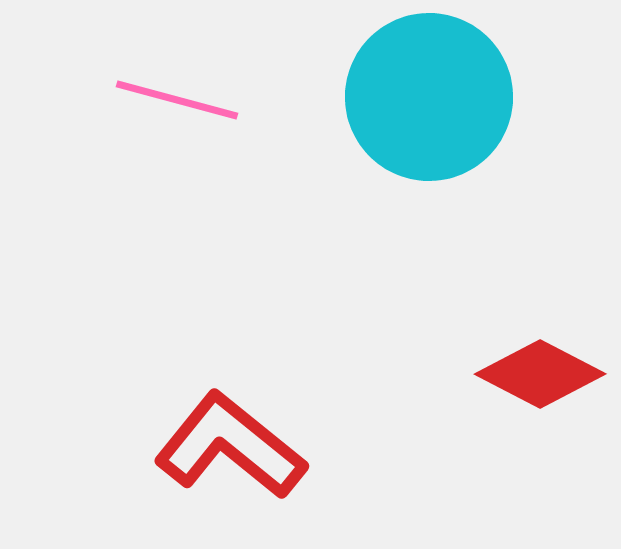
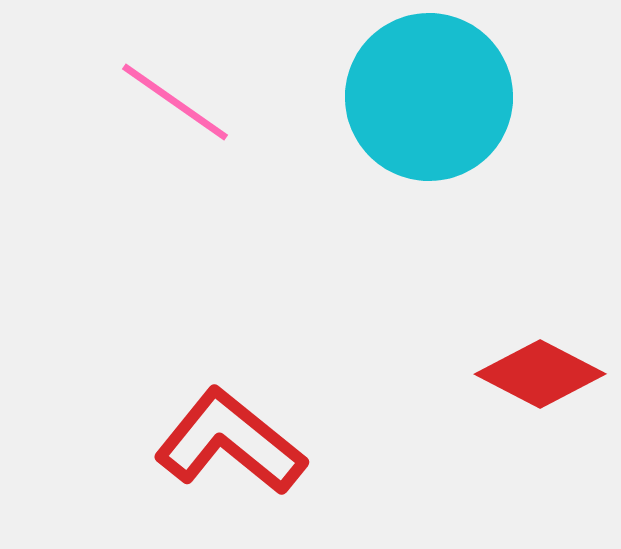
pink line: moved 2 px left, 2 px down; rotated 20 degrees clockwise
red L-shape: moved 4 px up
